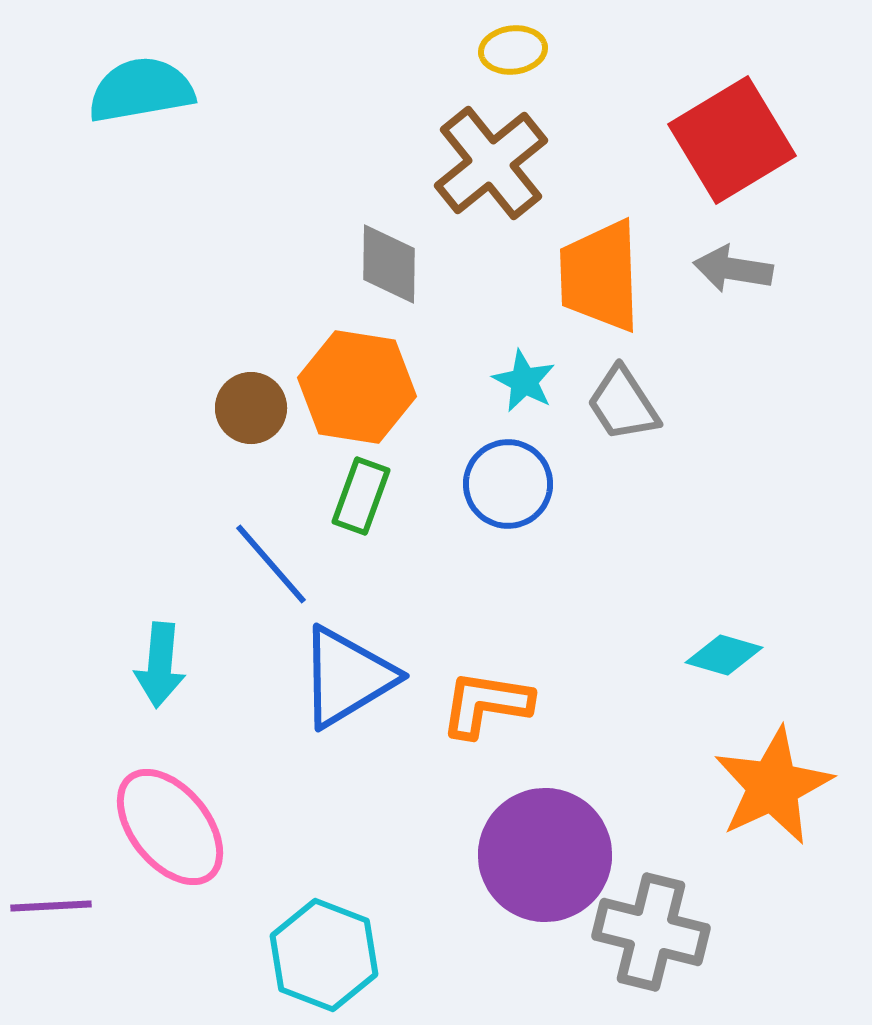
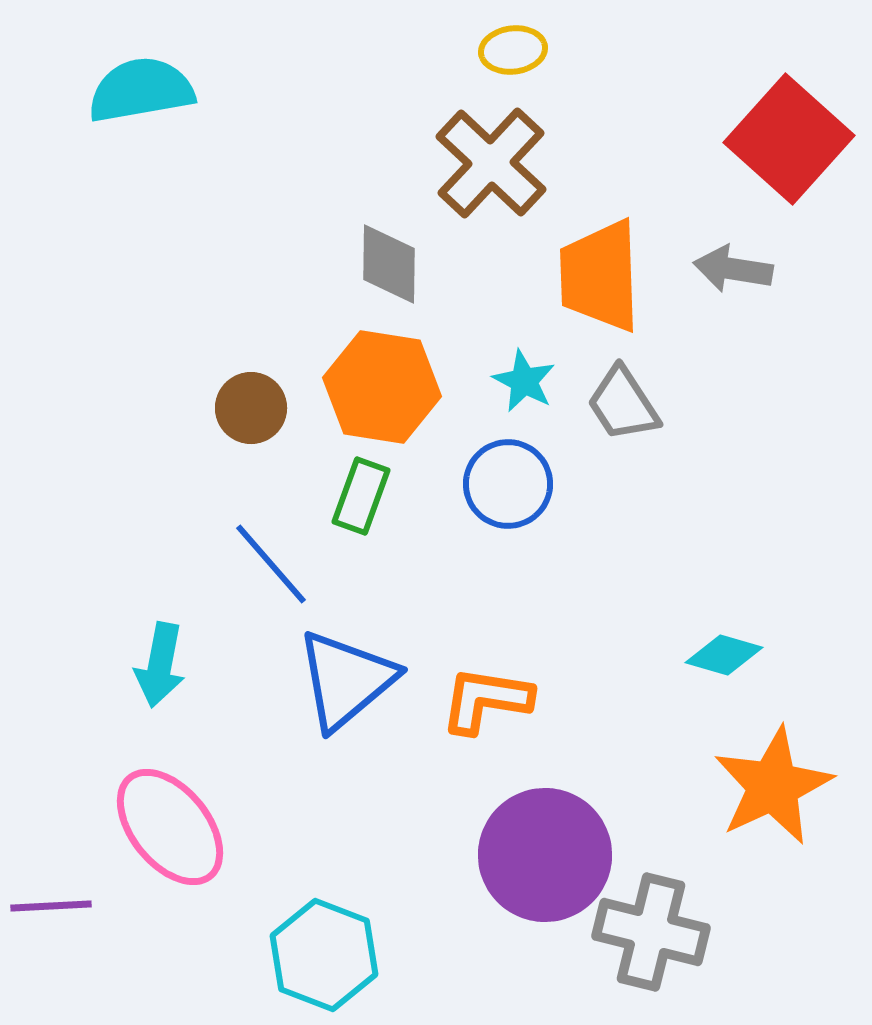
red square: moved 57 px right, 1 px up; rotated 17 degrees counterclockwise
brown cross: rotated 8 degrees counterclockwise
orange hexagon: moved 25 px right
cyan arrow: rotated 6 degrees clockwise
blue triangle: moved 1 px left, 3 px down; rotated 9 degrees counterclockwise
orange L-shape: moved 4 px up
